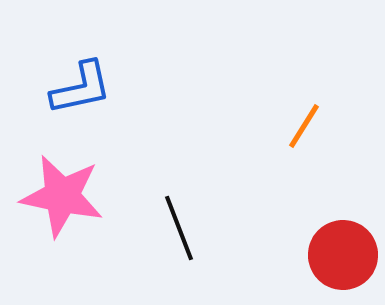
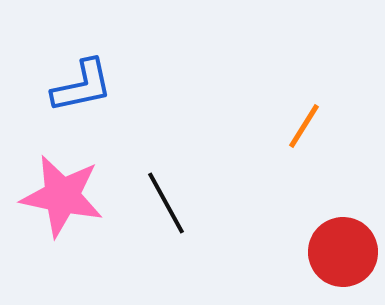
blue L-shape: moved 1 px right, 2 px up
black line: moved 13 px left, 25 px up; rotated 8 degrees counterclockwise
red circle: moved 3 px up
